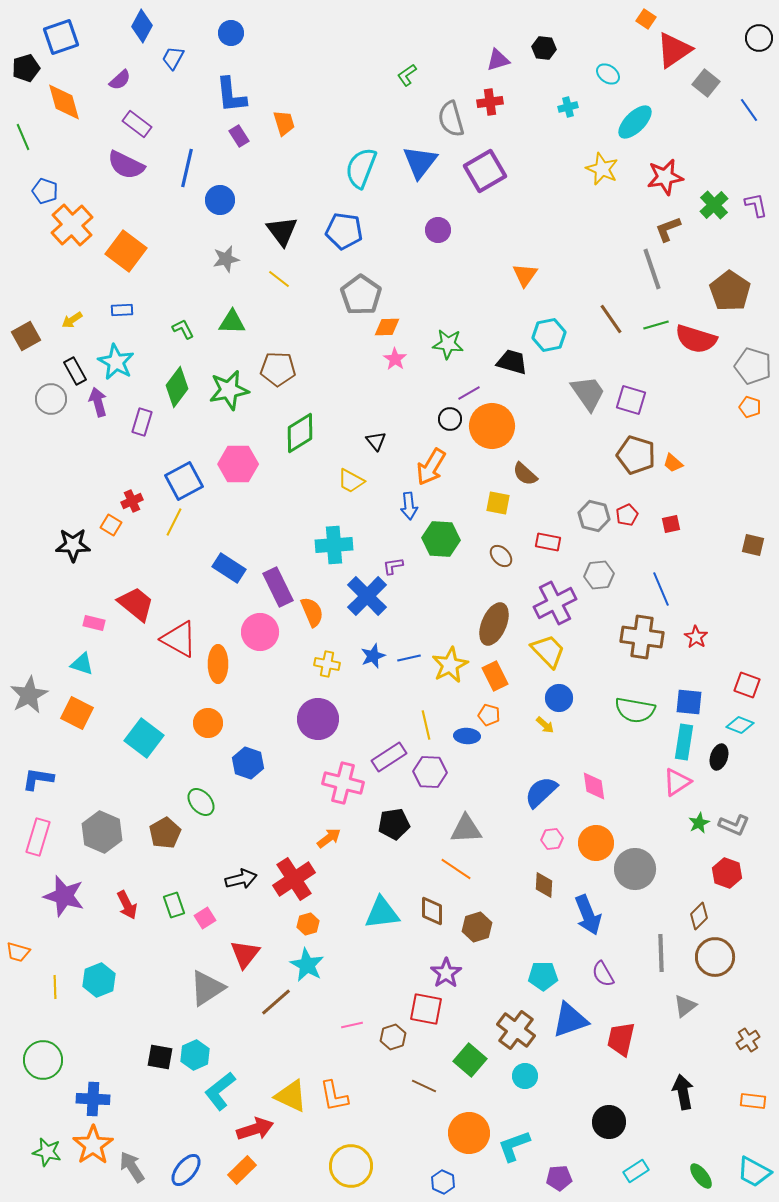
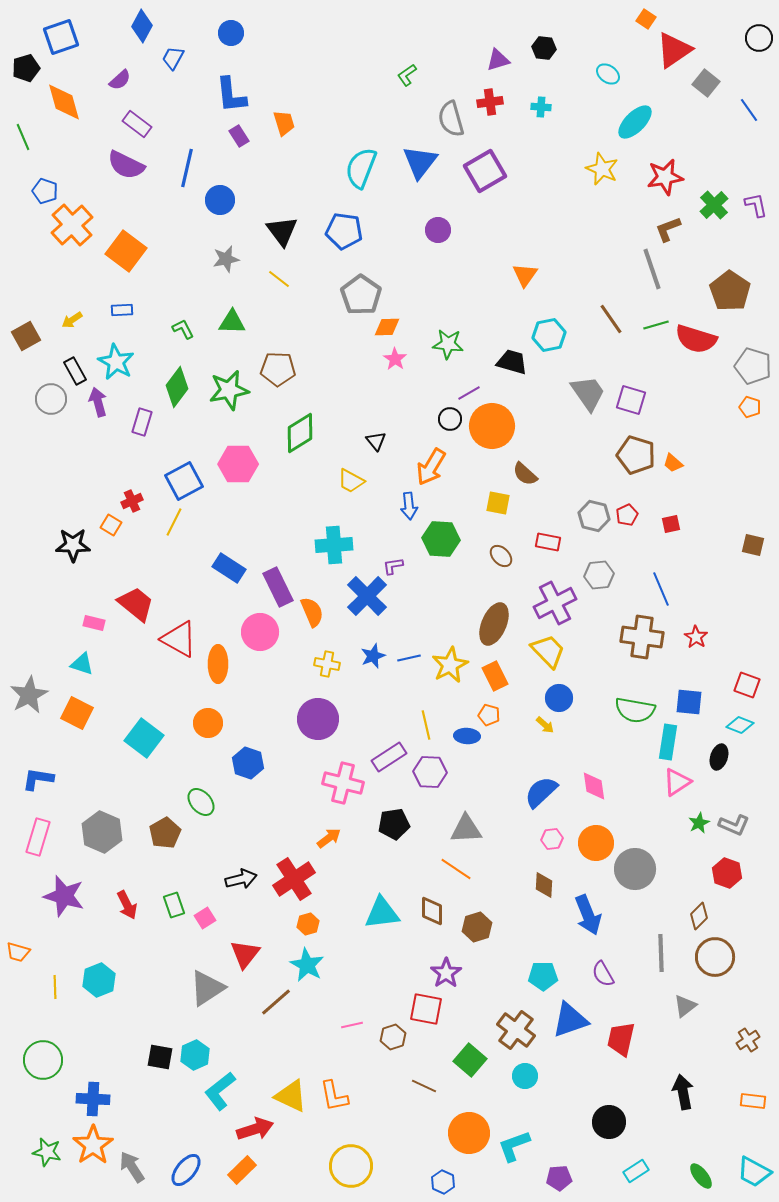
cyan cross at (568, 107): moved 27 px left; rotated 18 degrees clockwise
cyan rectangle at (684, 742): moved 16 px left
